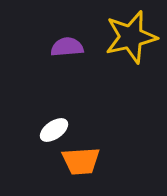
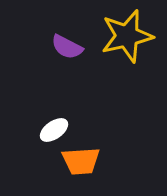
yellow star: moved 4 px left, 1 px up
purple semicircle: rotated 148 degrees counterclockwise
